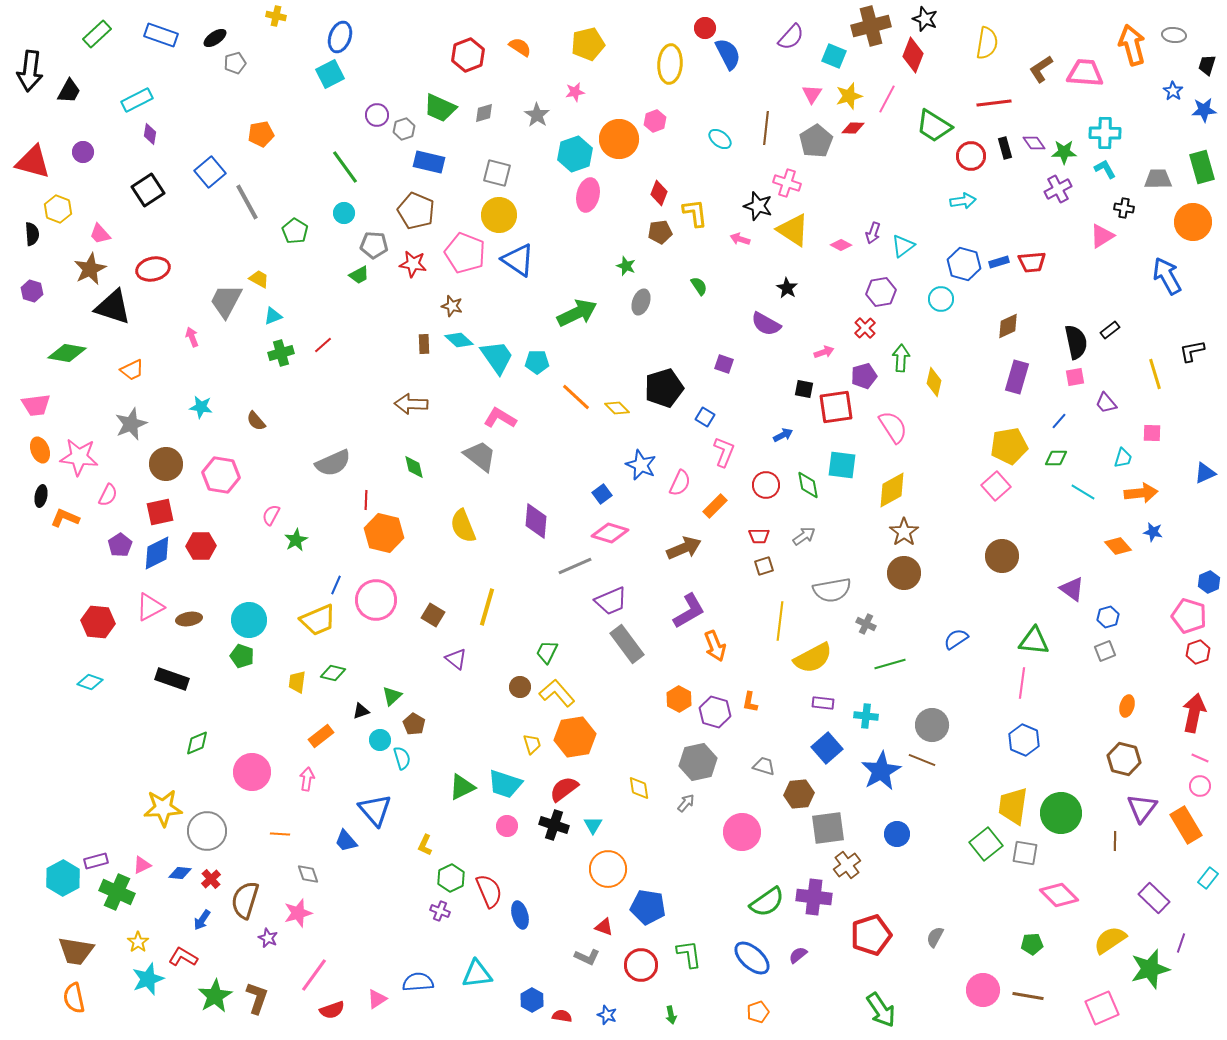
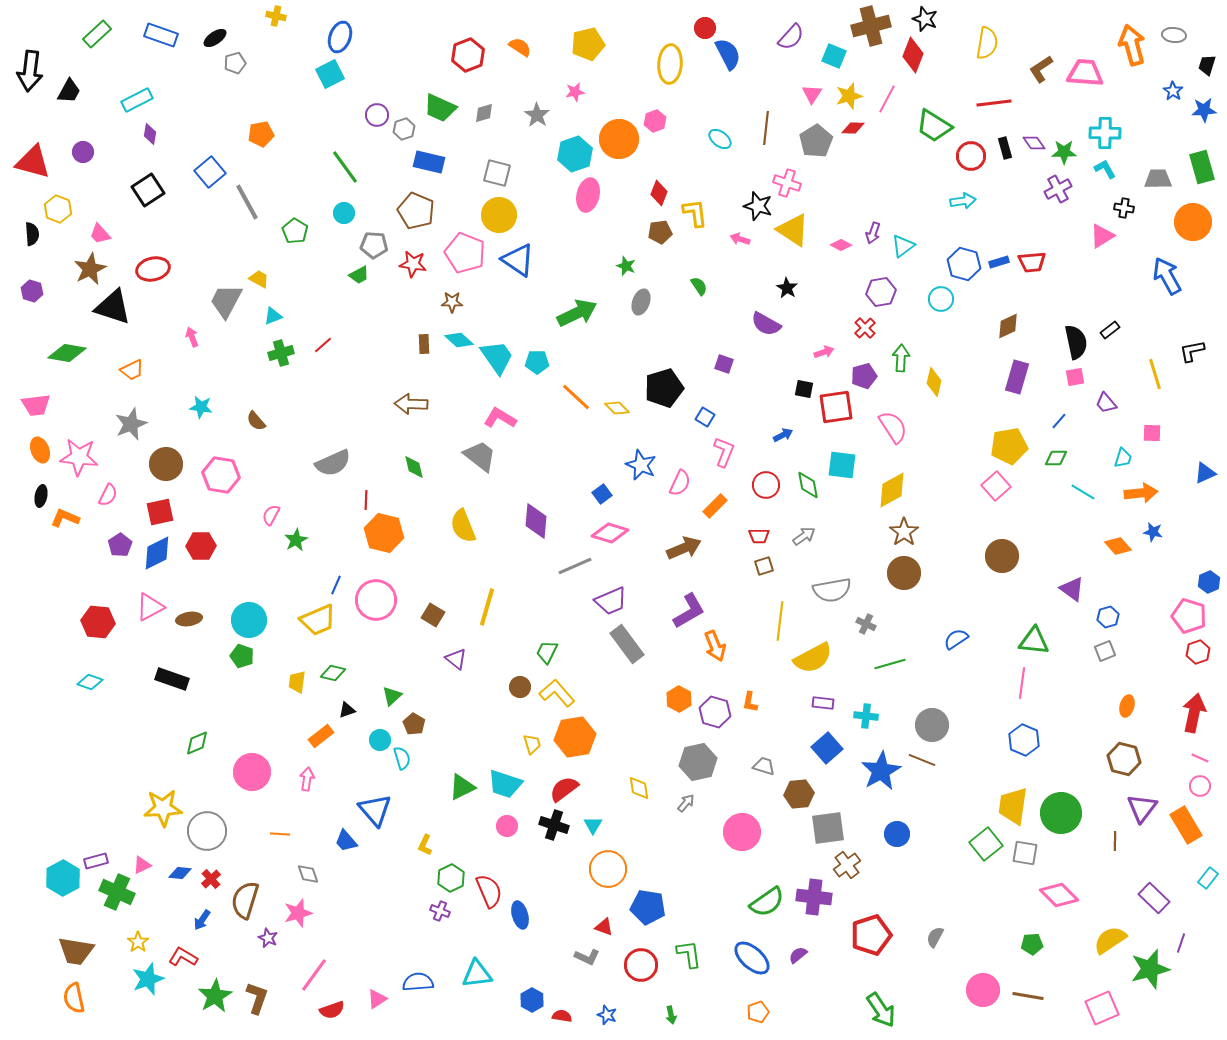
brown star at (452, 306): moved 4 px up; rotated 15 degrees counterclockwise
black triangle at (361, 711): moved 14 px left, 1 px up
